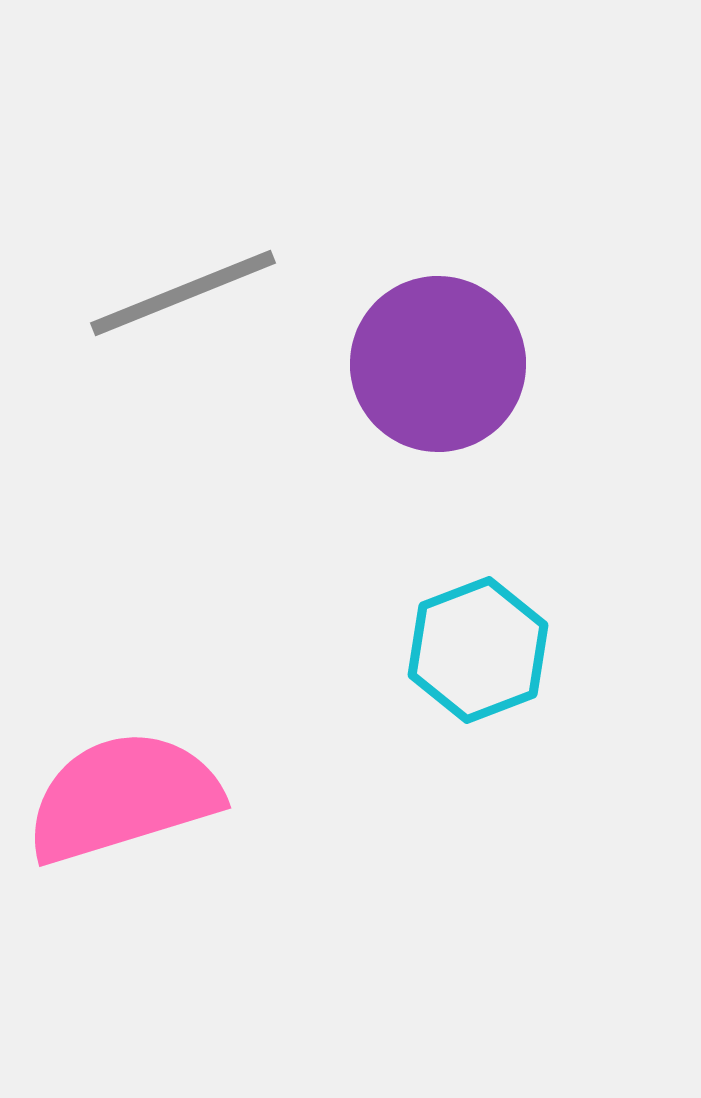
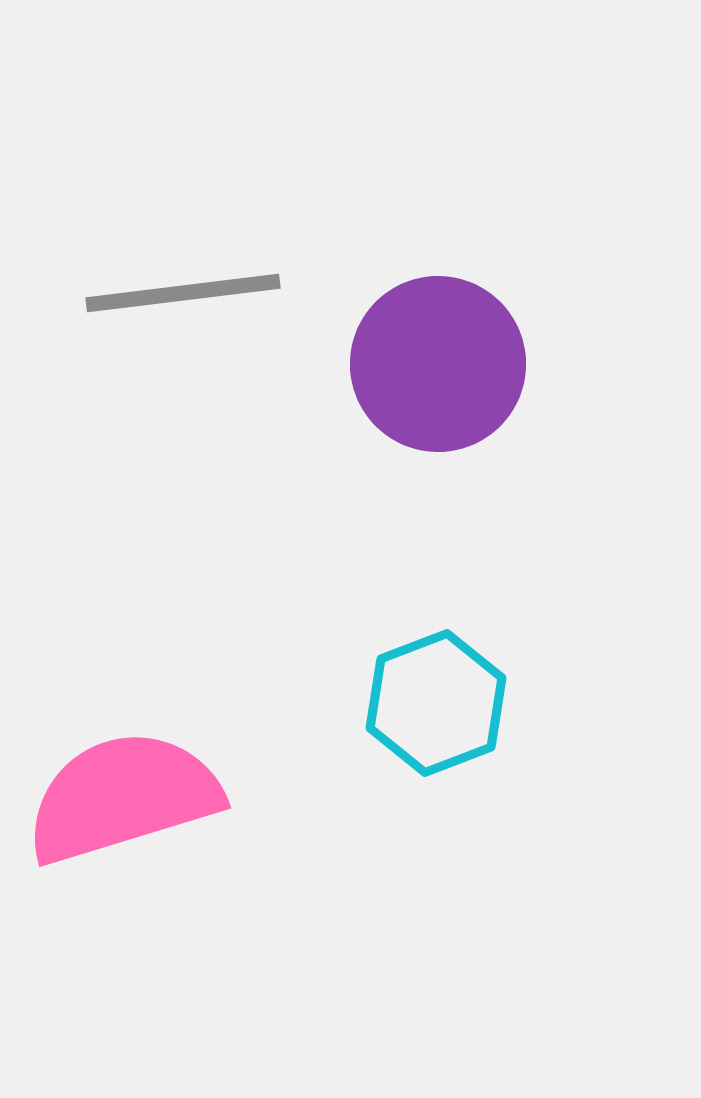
gray line: rotated 15 degrees clockwise
cyan hexagon: moved 42 px left, 53 px down
